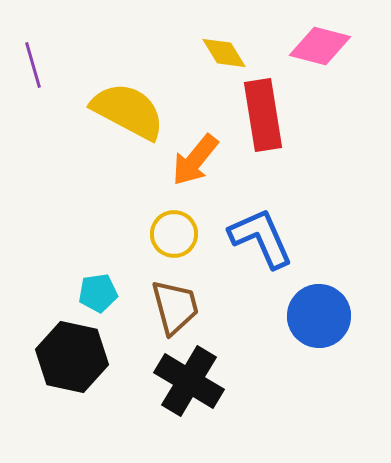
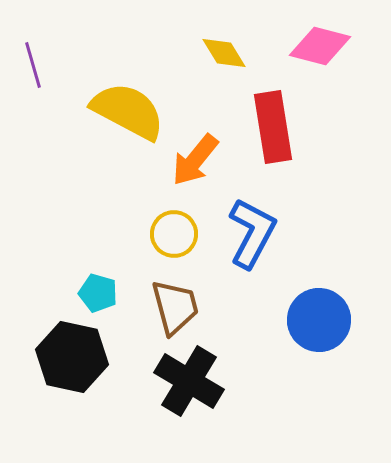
red rectangle: moved 10 px right, 12 px down
blue L-shape: moved 9 px left, 5 px up; rotated 52 degrees clockwise
cyan pentagon: rotated 24 degrees clockwise
blue circle: moved 4 px down
